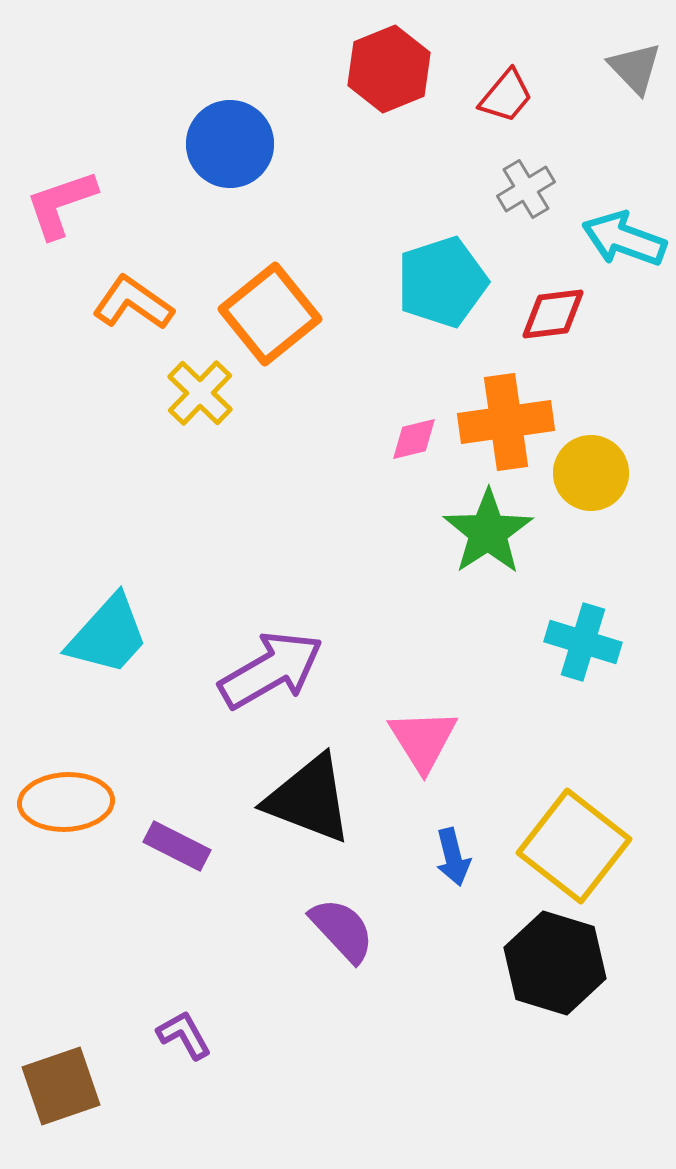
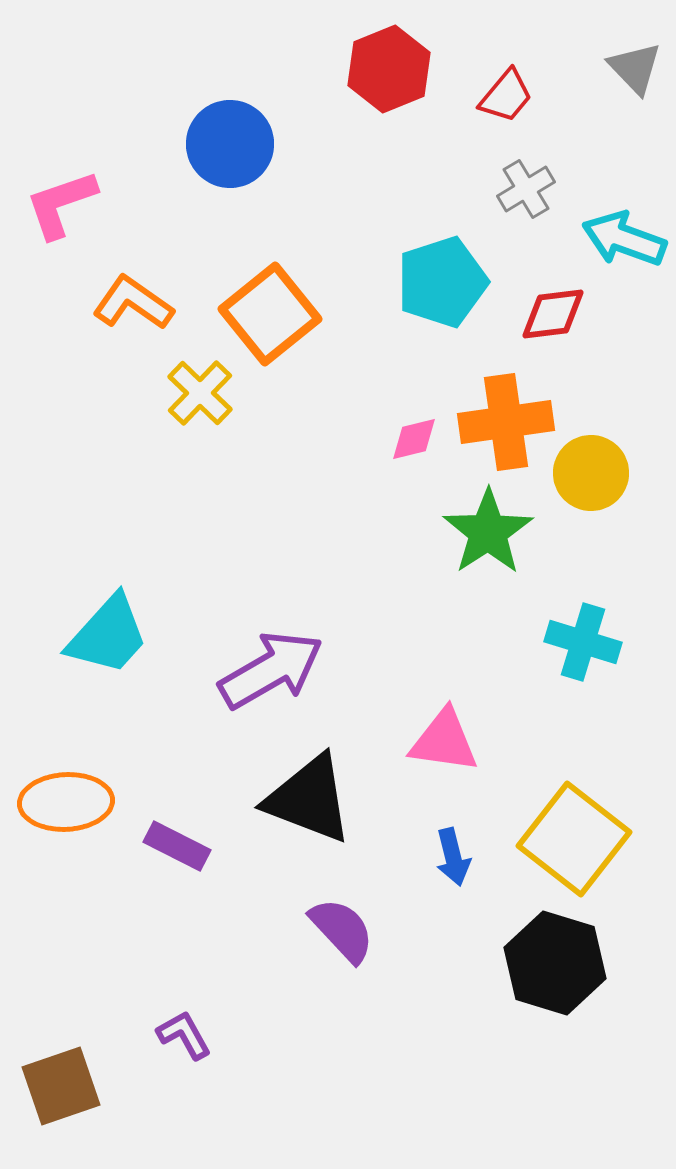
pink triangle: moved 21 px right, 1 px down; rotated 50 degrees counterclockwise
yellow square: moved 7 px up
